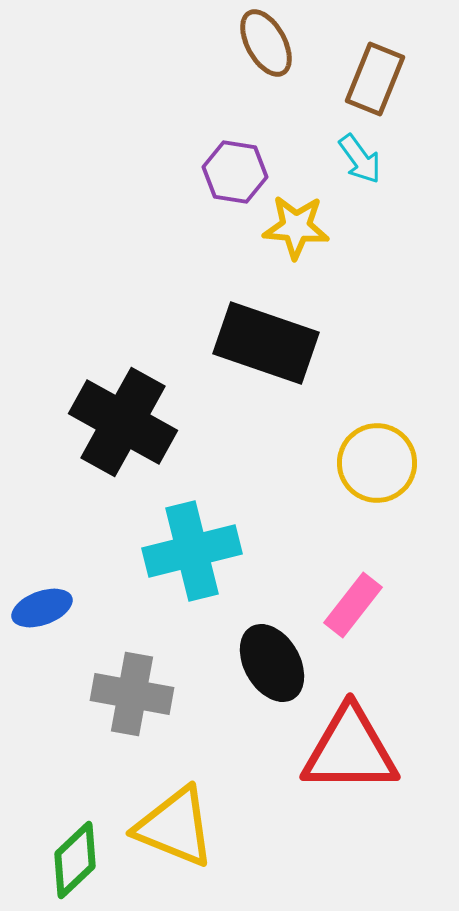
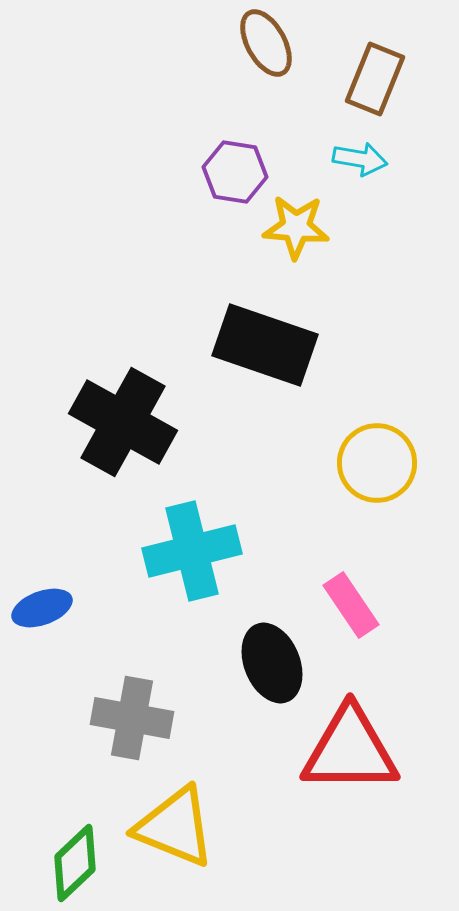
cyan arrow: rotated 44 degrees counterclockwise
black rectangle: moved 1 px left, 2 px down
pink rectangle: moved 2 px left; rotated 72 degrees counterclockwise
black ellipse: rotated 8 degrees clockwise
gray cross: moved 24 px down
green diamond: moved 3 px down
